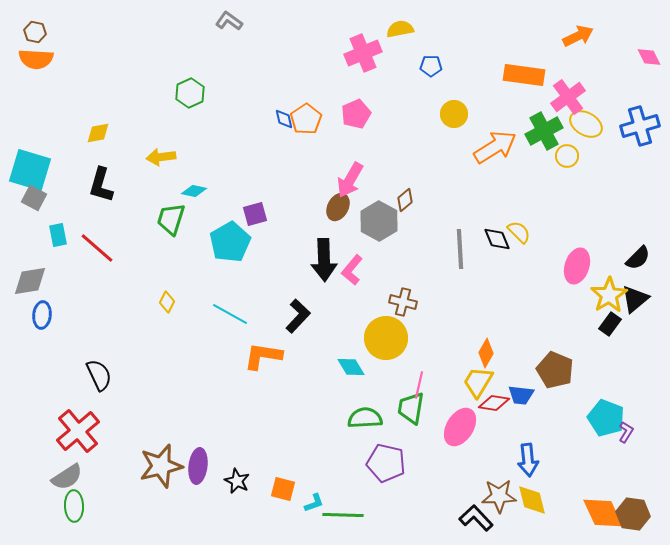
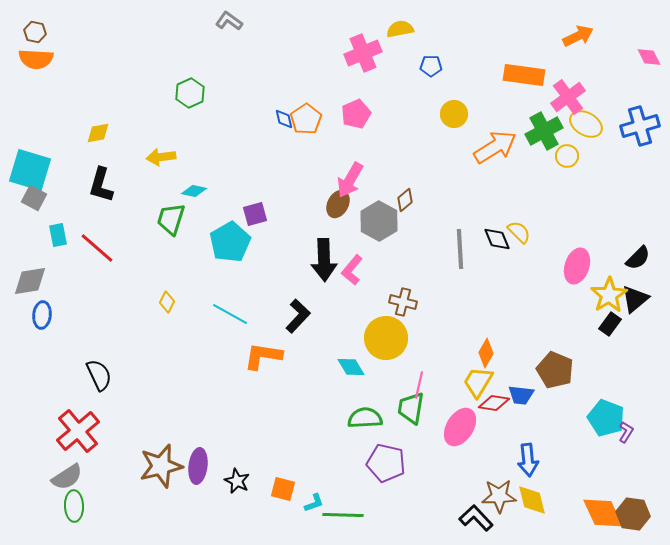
brown ellipse at (338, 207): moved 3 px up
